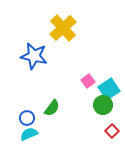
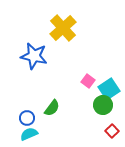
pink square: rotated 16 degrees counterclockwise
